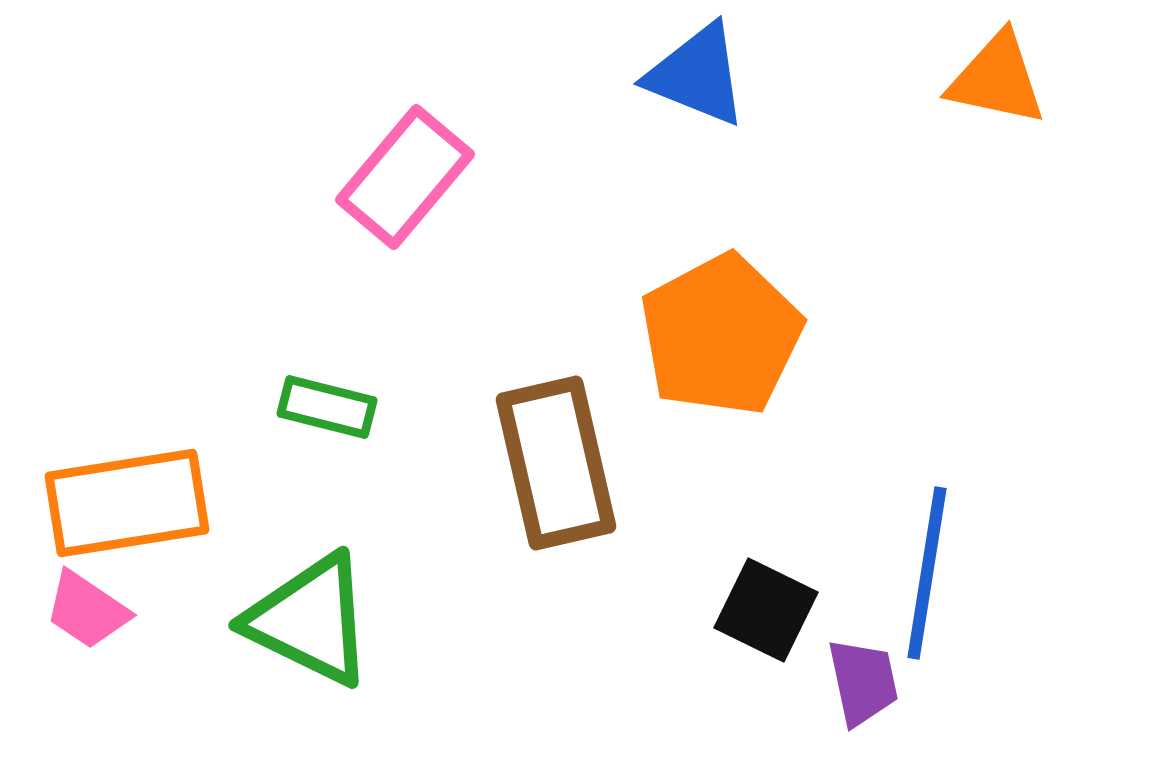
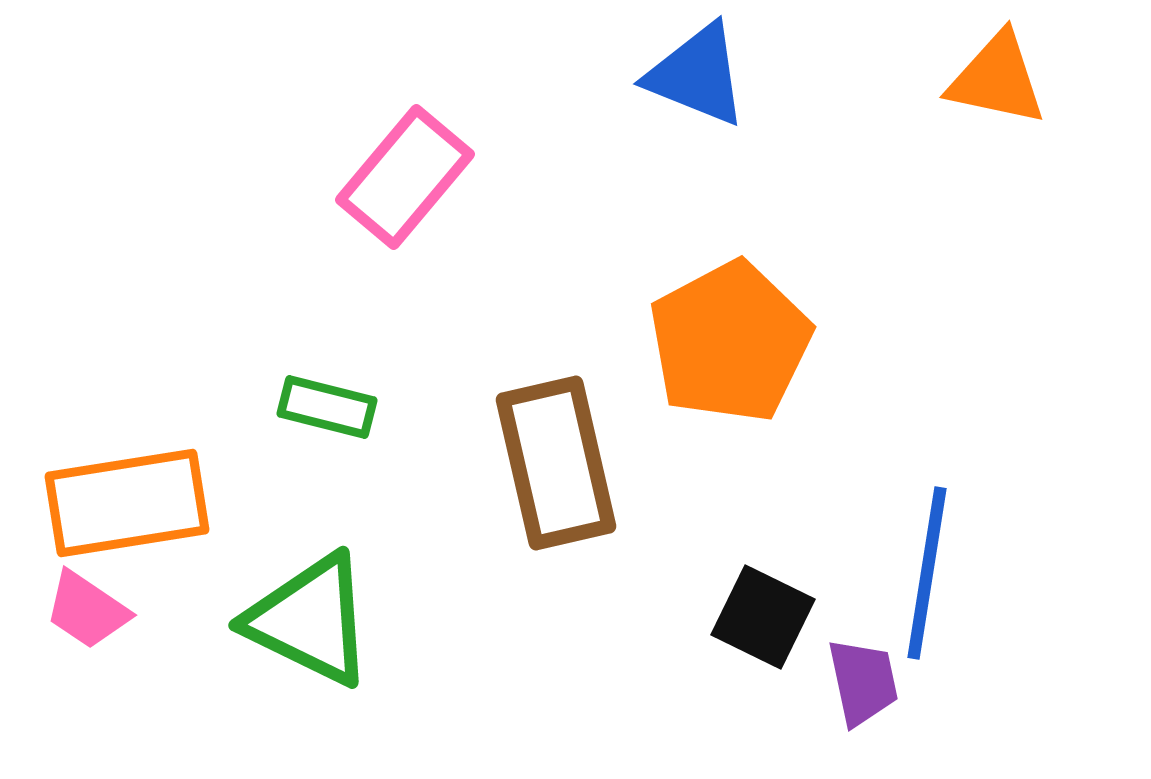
orange pentagon: moved 9 px right, 7 px down
black square: moved 3 px left, 7 px down
